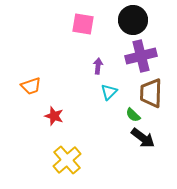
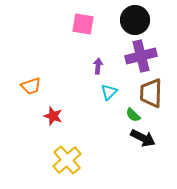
black circle: moved 2 px right
red star: moved 1 px left
black arrow: rotated 10 degrees counterclockwise
